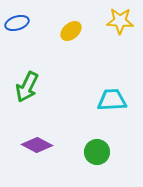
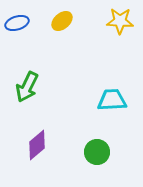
yellow ellipse: moved 9 px left, 10 px up
purple diamond: rotated 68 degrees counterclockwise
